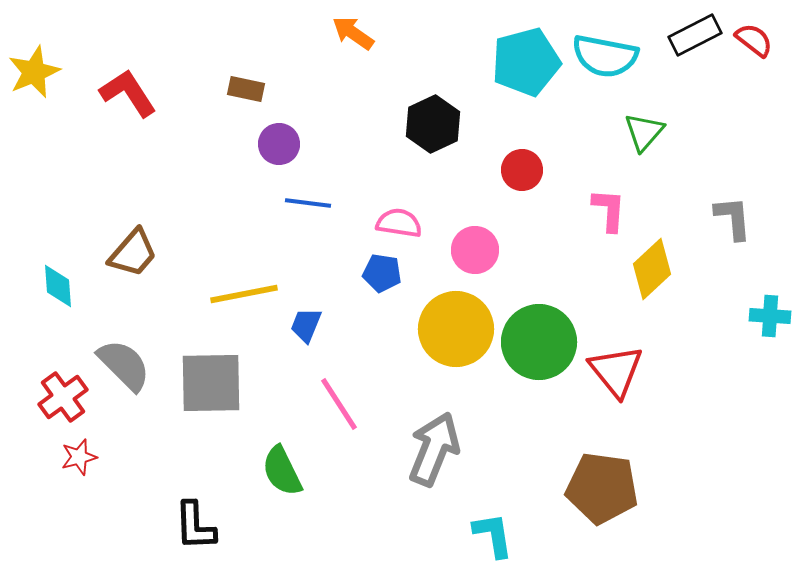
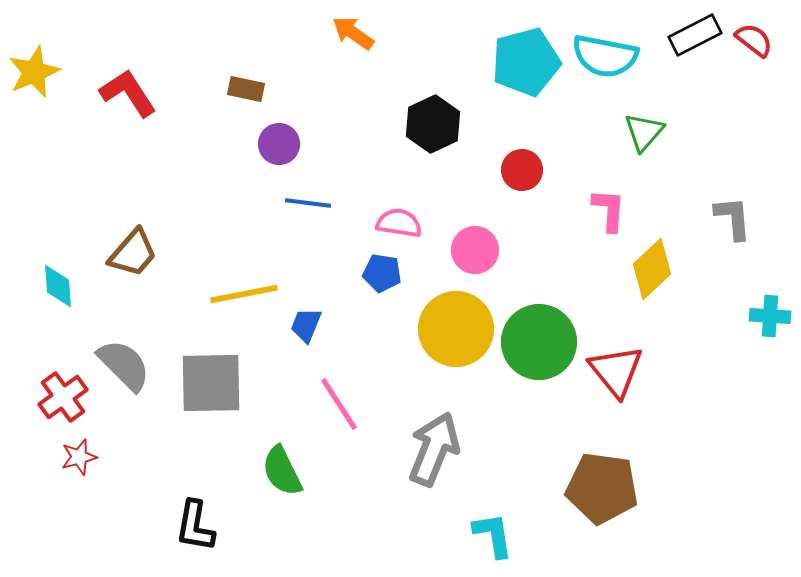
black L-shape: rotated 12 degrees clockwise
